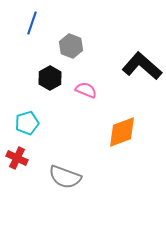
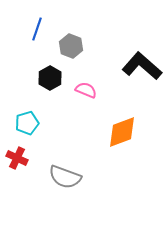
blue line: moved 5 px right, 6 px down
